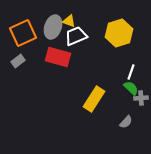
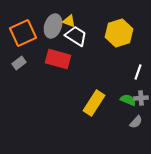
gray ellipse: moved 1 px up
white trapezoid: rotated 55 degrees clockwise
red rectangle: moved 2 px down
gray rectangle: moved 1 px right, 2 px down
white line: moved 7 px right
green semicircle: moved 3 px left, 12 px down; rotated 21 degrees counterclockwise
yellow rectangle: moved 4 px down
gray semicircle: moved 10 px right
